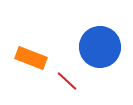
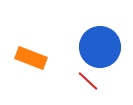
red line: moved 21 px right
